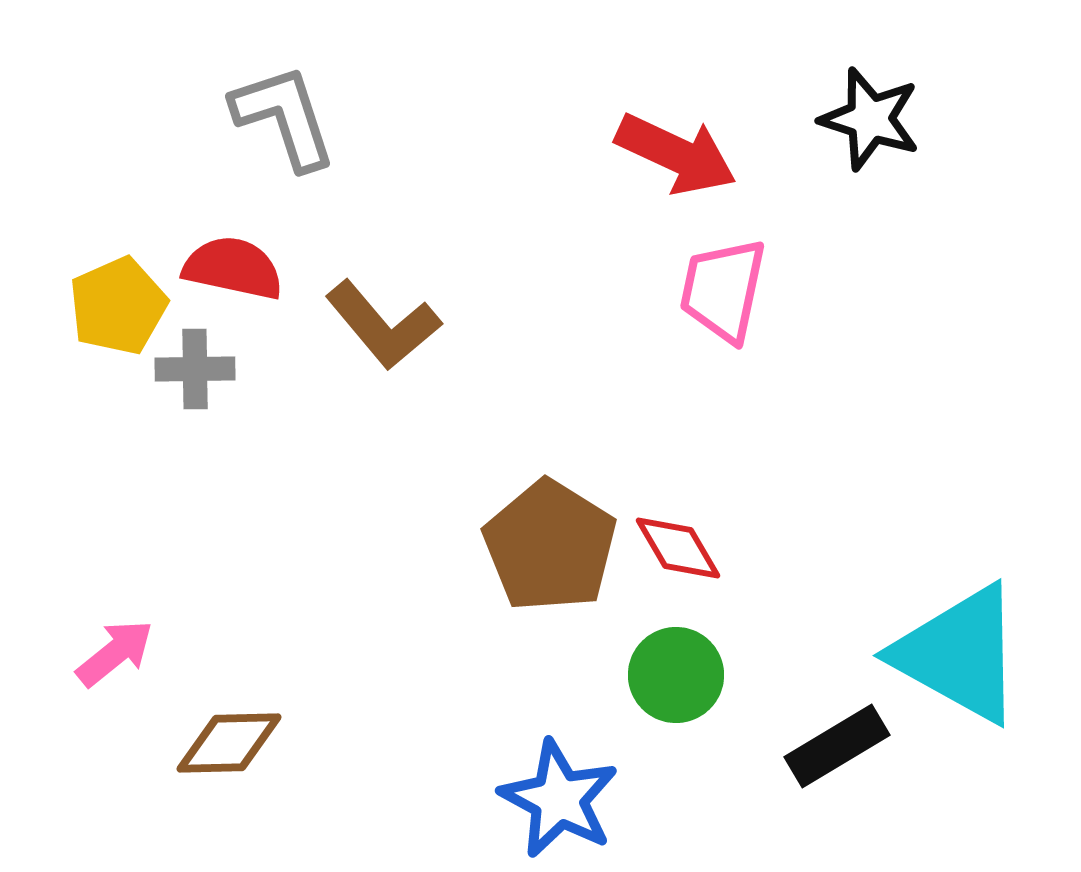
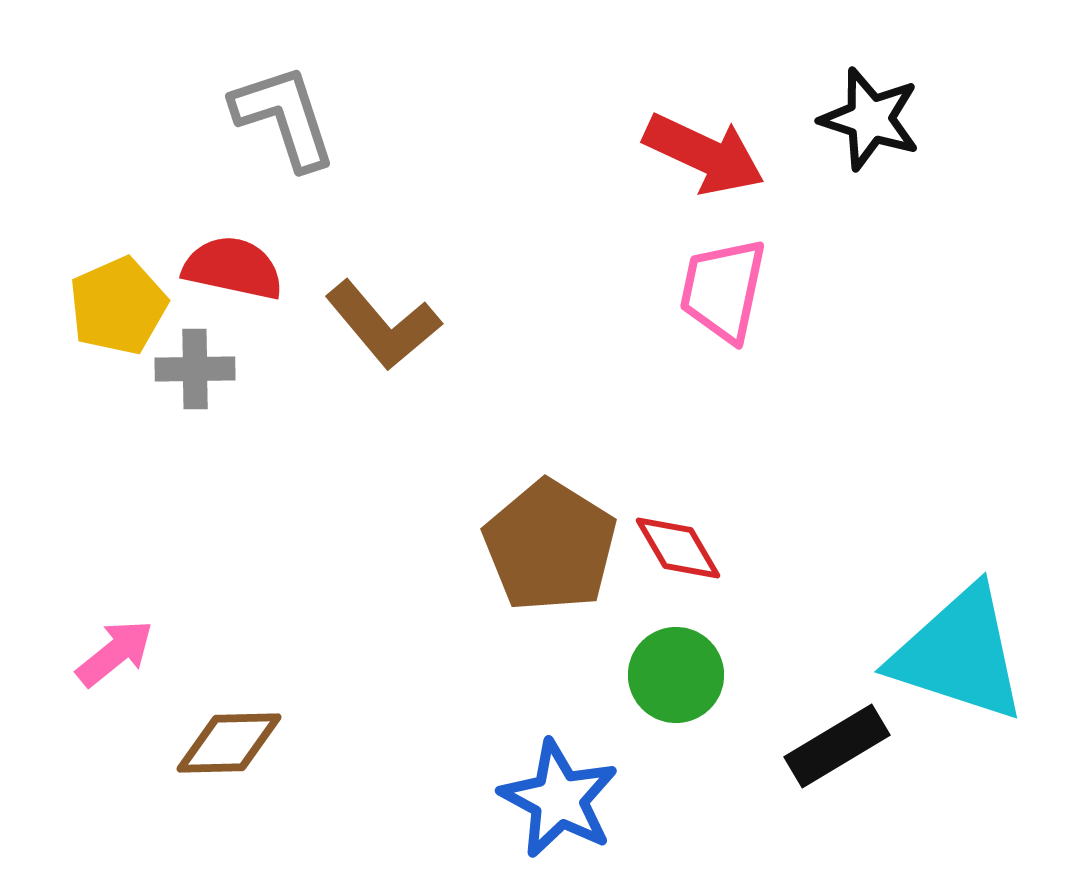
red arrow: moved 28 px right
cyan triangle: rotated 11 degrees counterclockwise
